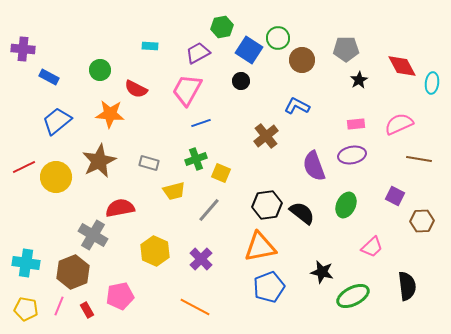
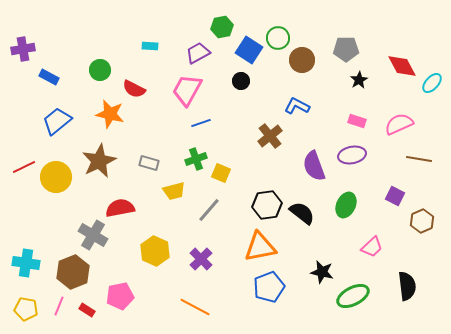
purple cross at (23, 49): rotated 15 degrees counterclockwise
cyan ellipse at (432, 83): rotated 35 degrees clockwise
red semicircle at (136, 89): moved 2 px left
orange star at (110, 114): rotated 8 degrees clockwise
pink rectangle at (356, 124): moved 1 px right, 3 px up; rotated 24 degrees clockwise
brown cross at (266, 136): moved 4 px right
brown hexagon at (422, 221): rotated 20 degrees counterclockwise
red rectangle at (87, 310): rotated 28 degrees counterclockwise
